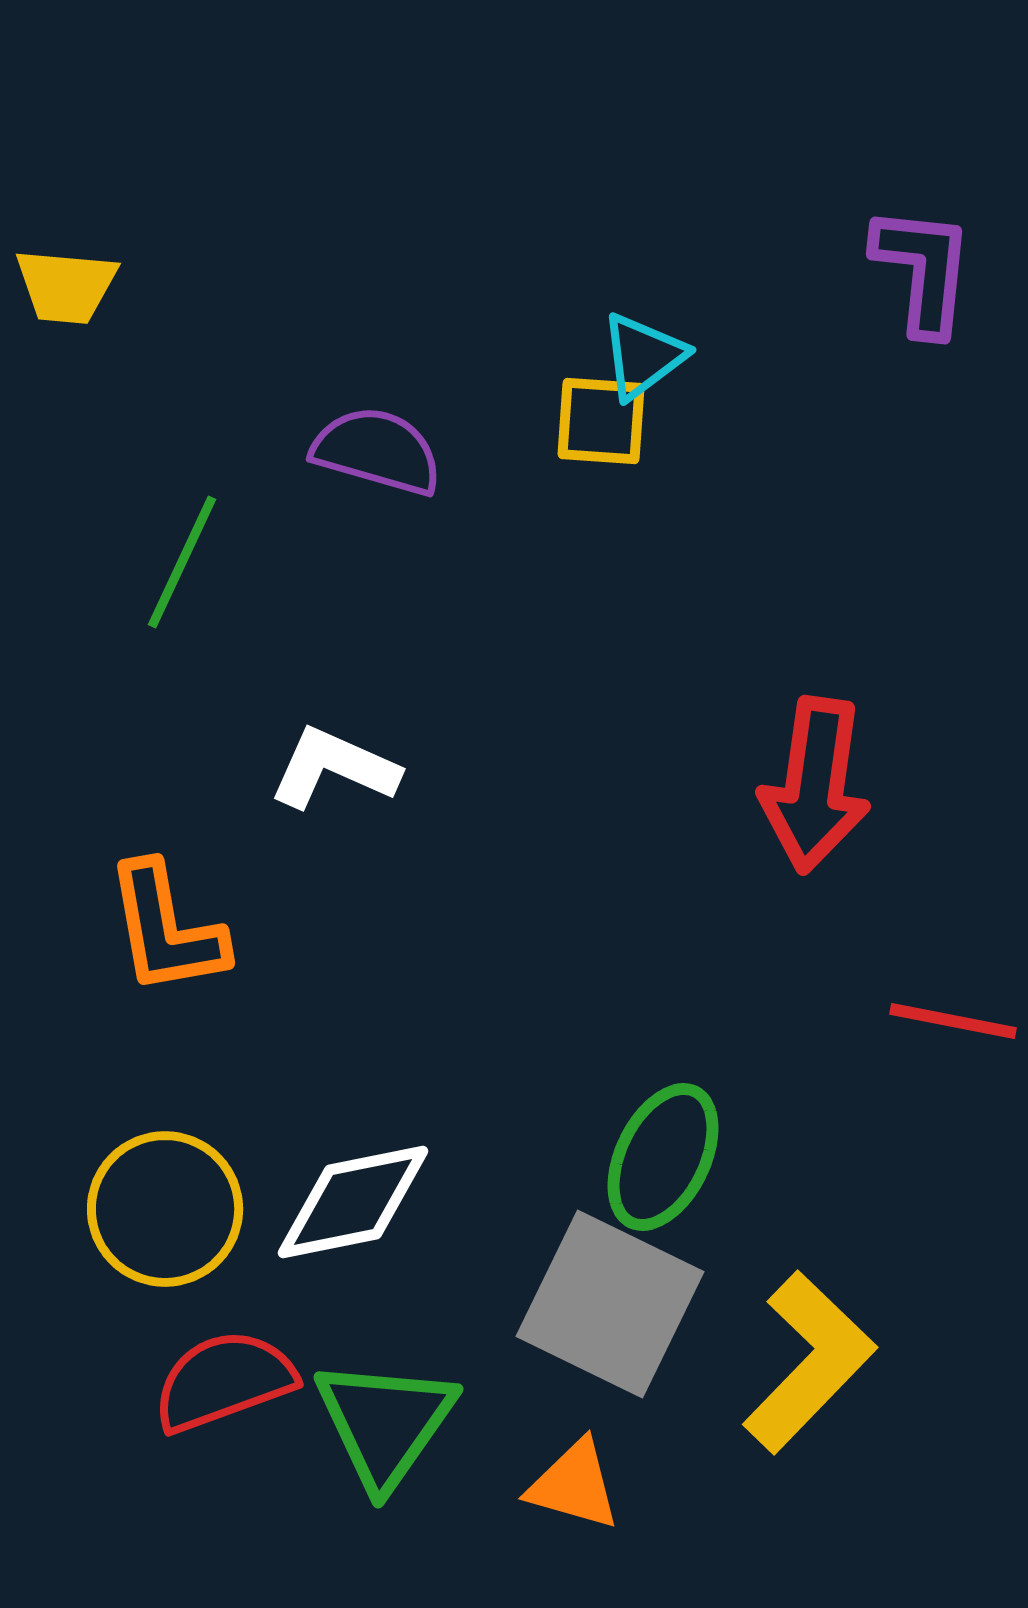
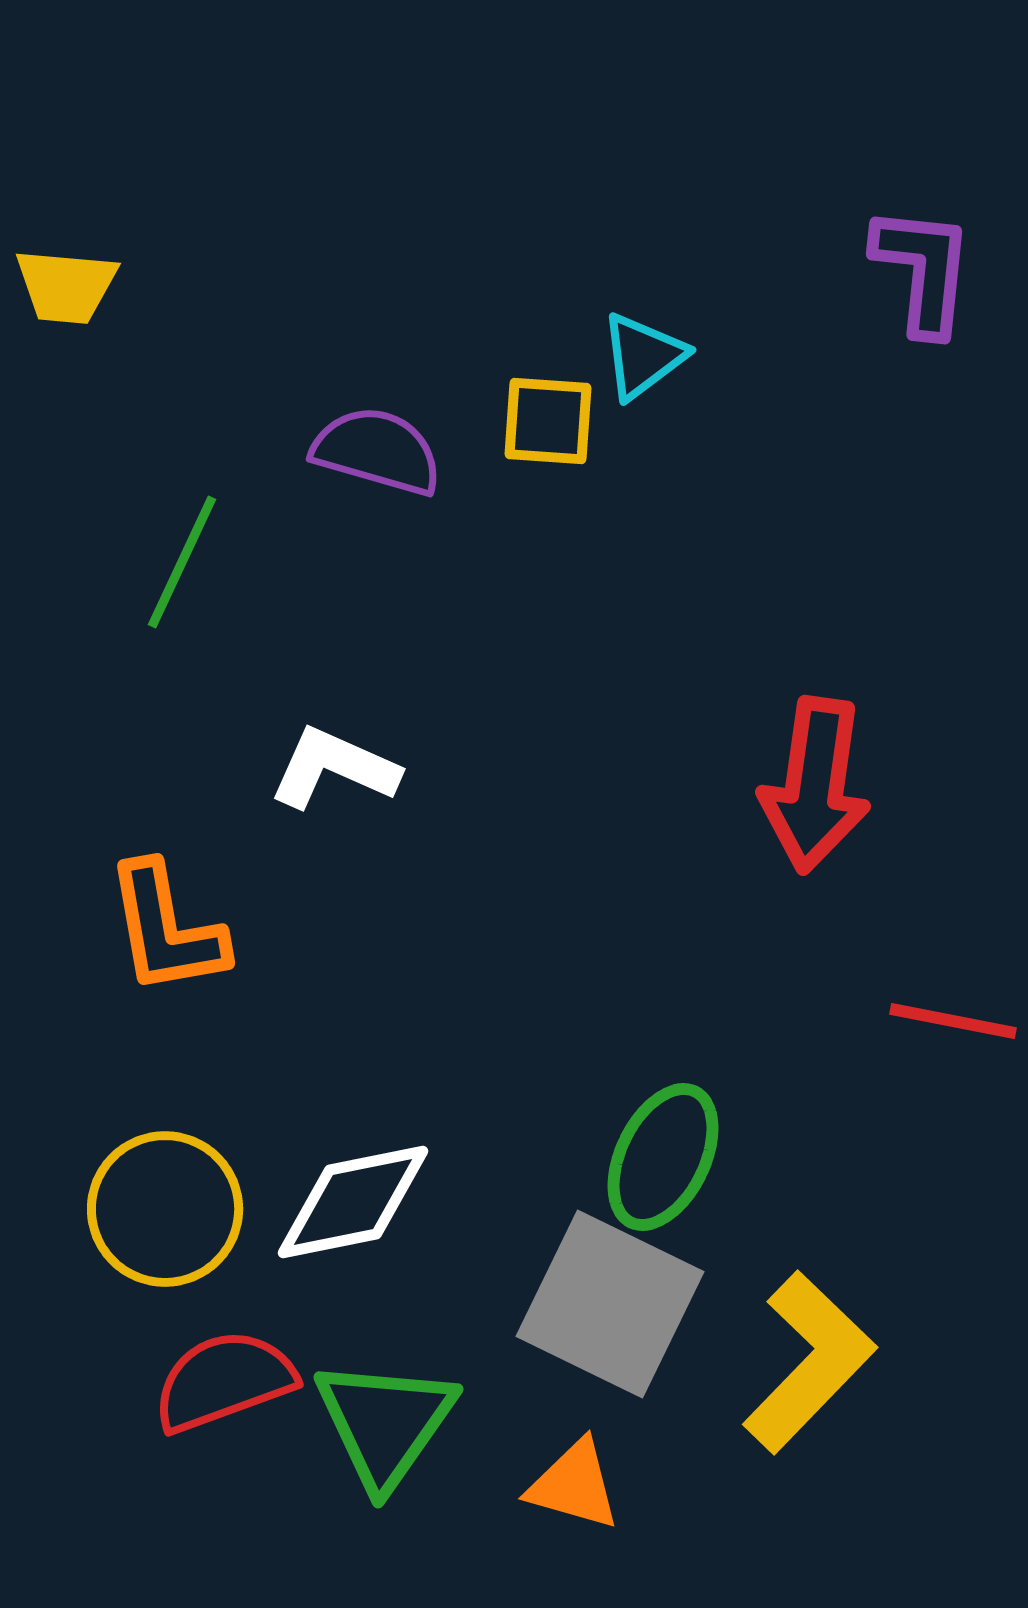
yellow square: moved 53 px left
